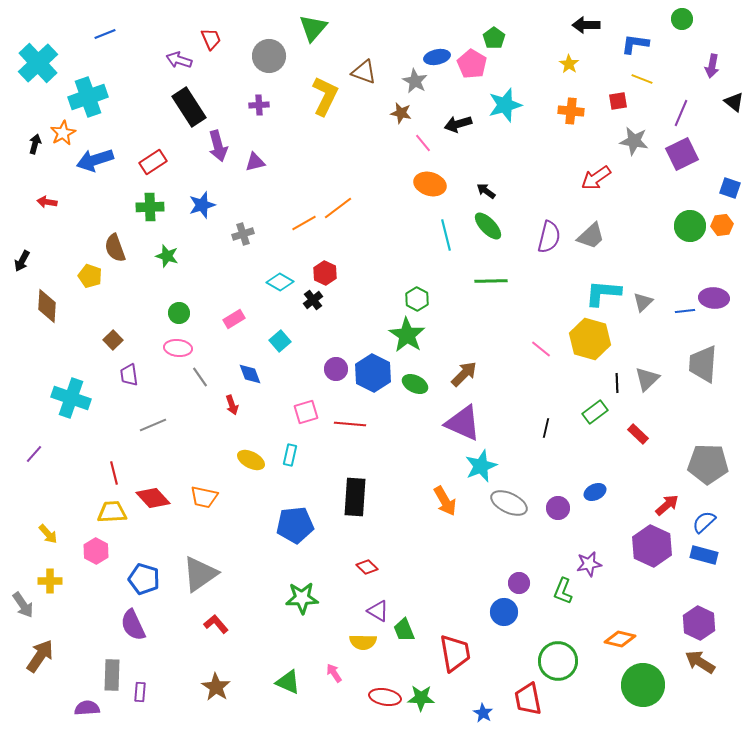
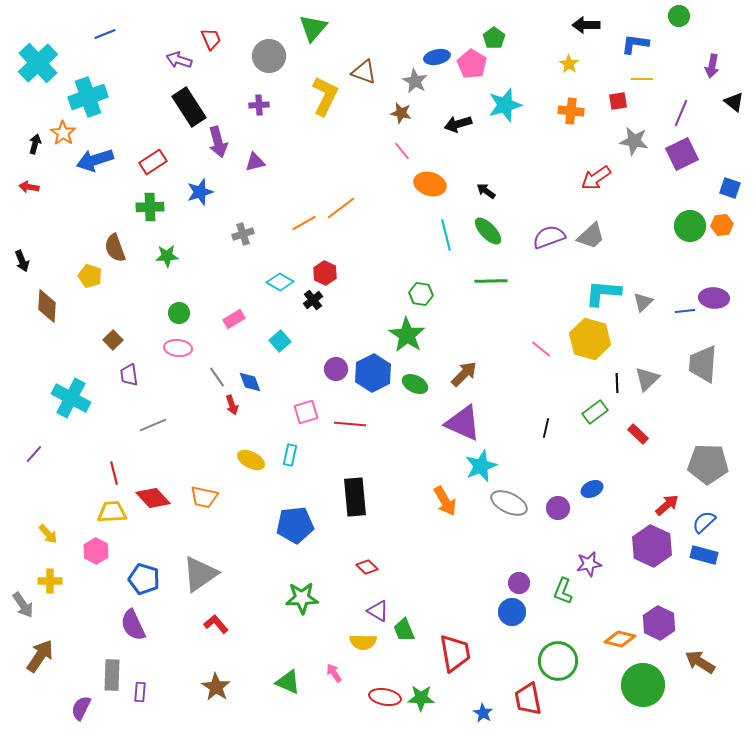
green circle at (682, 19): moved 3 px left, 3 px up
yellow line at (642, 79): rotated 20 degrees counterclockwise
orange star at (63, 133): rotated 10 degrees counterclockwise
pink line at (423, 143): moved 21 px left, 8 px down
purple arrow at (218, 146): moved 4 px up
red arrow at (47, 202): moved 18 px left, 15 px up
blue star at (202, 205): moved 2 px left, 13 px up
orange line at (338, 208): moved 3 px right
green ellipse at (488, 226): moved 5 px down
purple semicircle at (549, 237): rotated 124 degrees counterclockwise
green star at (167, 256): rotated 20 degrees counterclockwise
black arrow at (22, 261): rotated 50 degrees counterclockwise
green hexagon at (417, 299): moved 4 px right, 5 px up; rotated 20 degrees counterclockwise
blue hexagon at (373, 373): rotated 6 degrees clockwise
blue diamond at (250, 374): moved 8 px down
gray line at (200, 377): moved 17 px right
cyan cross at (71, 398): rotated 9 degrees clockwise
blue ellipse at (595, 492): moved 3 px left, 3 px up
black rectangle at (355, 497): rotated 9 degrees counterclockwise
blue circle at (504, 612): moved 8 px right
purple hexagon at (699, 623): moved 40 px left
purple semicircle at (87, 708): moved 6 px left; rotated 60 degrees counterclockwise
